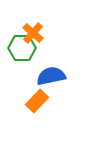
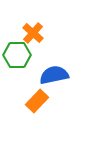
green hexagon: moved 5 px left, 7 px down
blue semicircle: moved 3 px right, 1 px up
